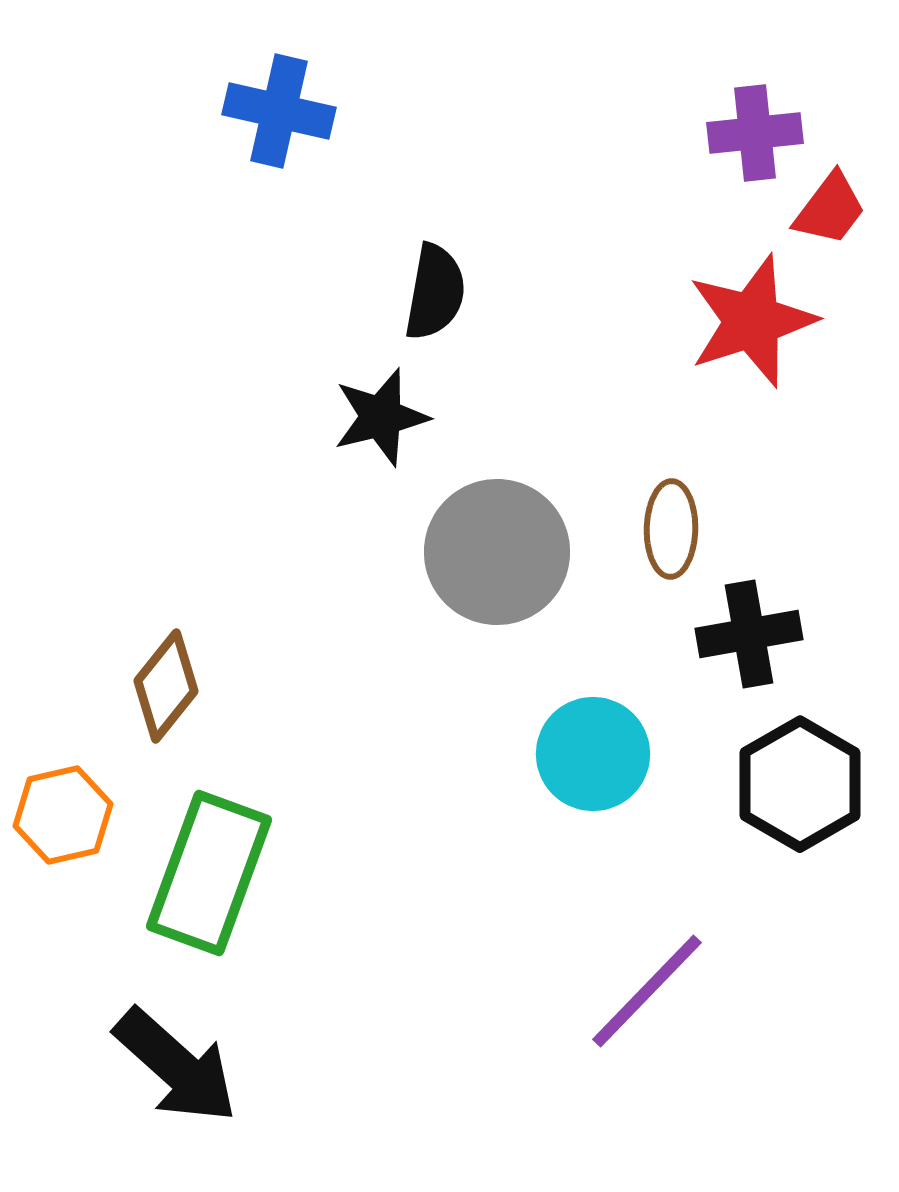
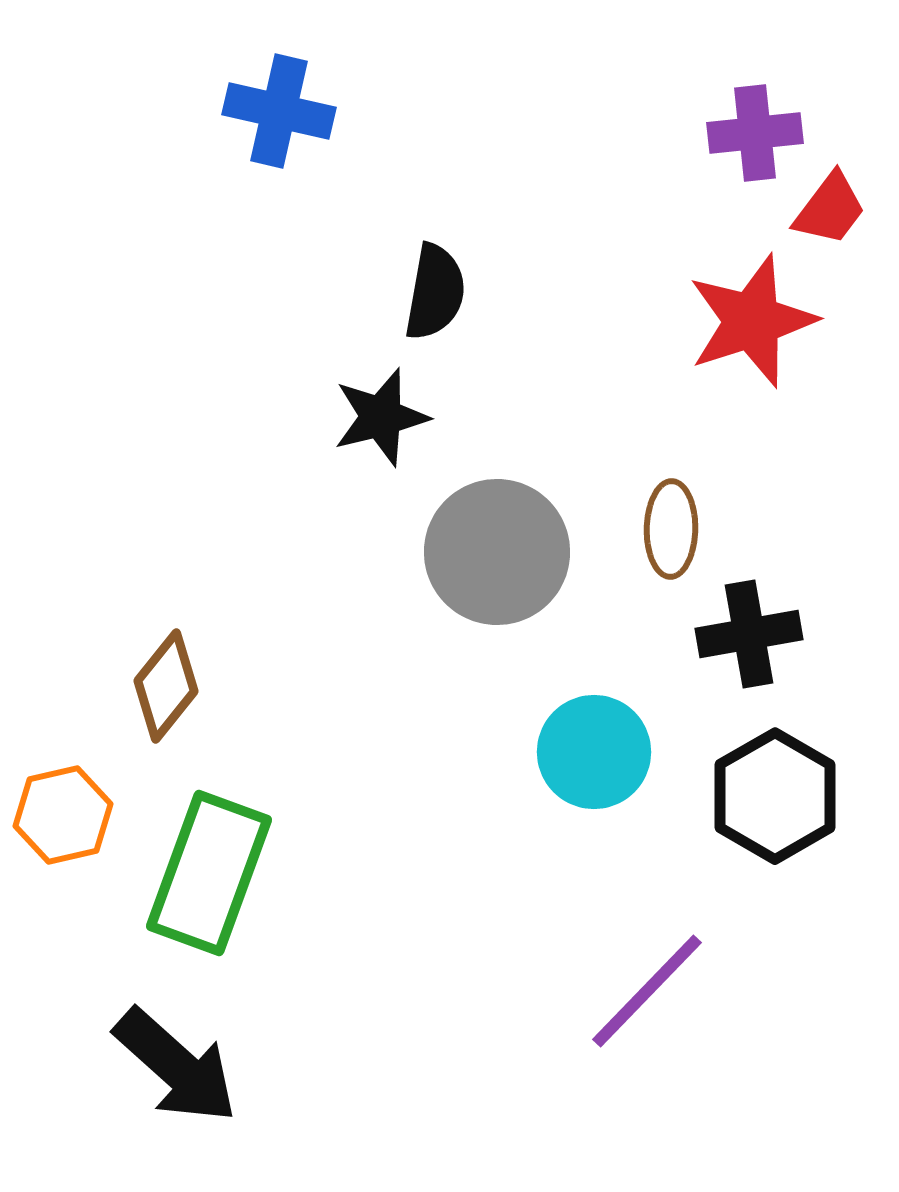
cyan circle: moved 1 px right, 2 px up
black hexagon: moved 25 px left, 12 px down
